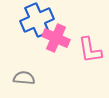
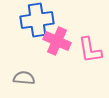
blue cross: rotated 16 degrees clockwise
pink cross: moved 1 px right, 3 px down
